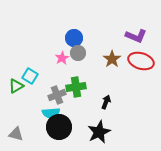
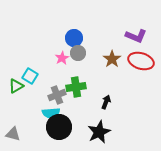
gray triangle: moved 3 px left
